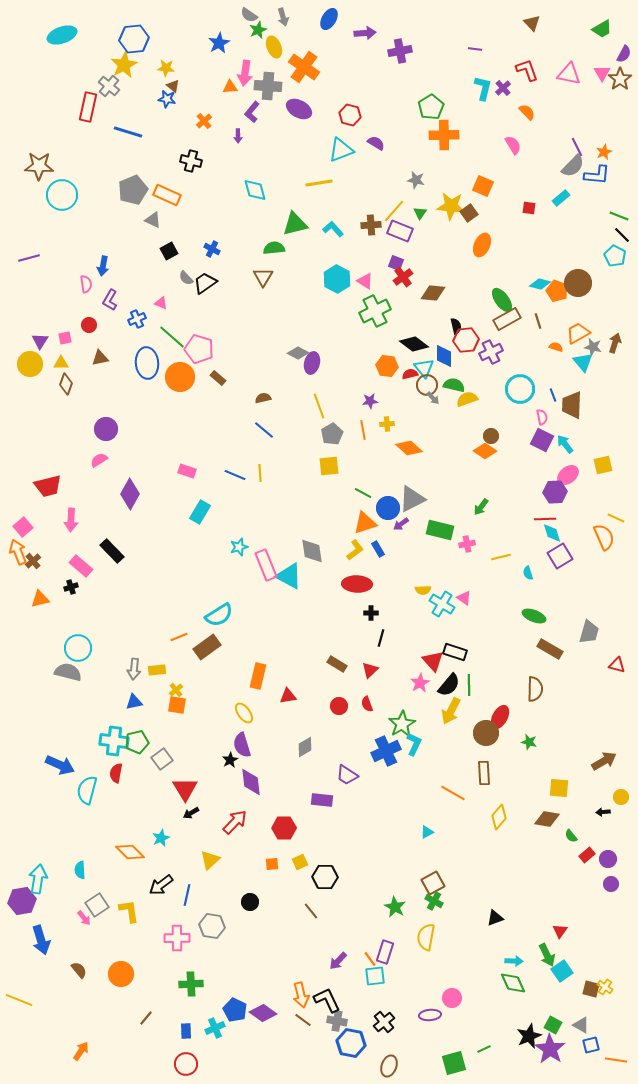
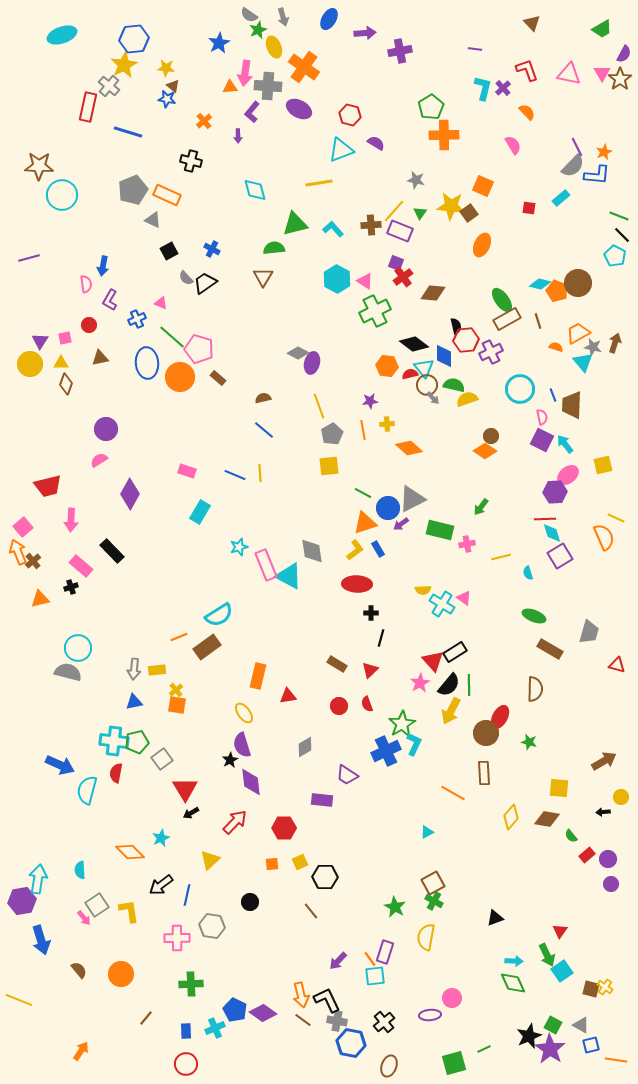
black rectangle at (455, 652): rotated 50 degrees counterclockwise
yellow diamond at (499, 817): moved 12 px right
